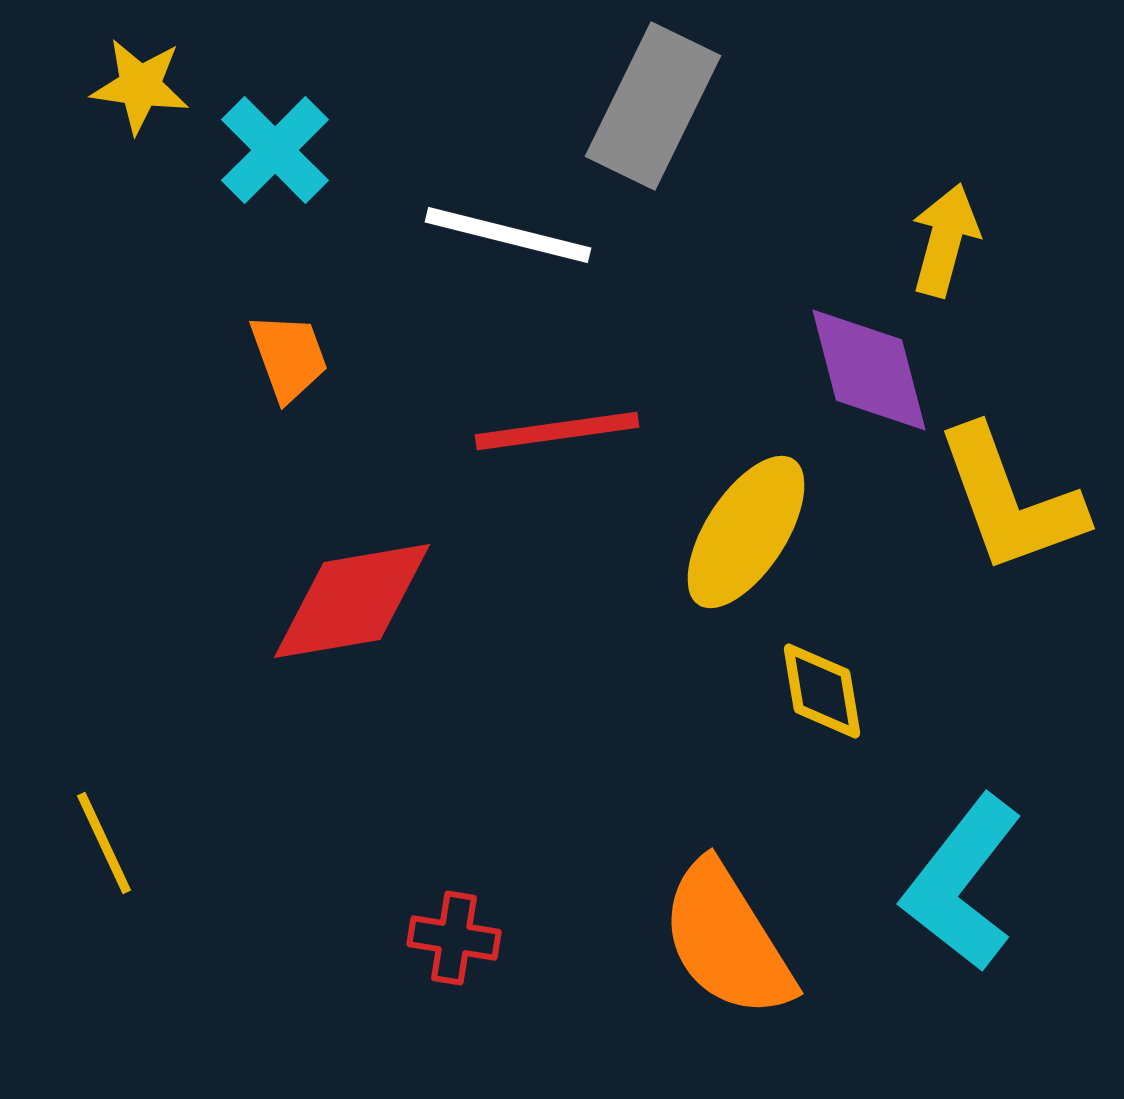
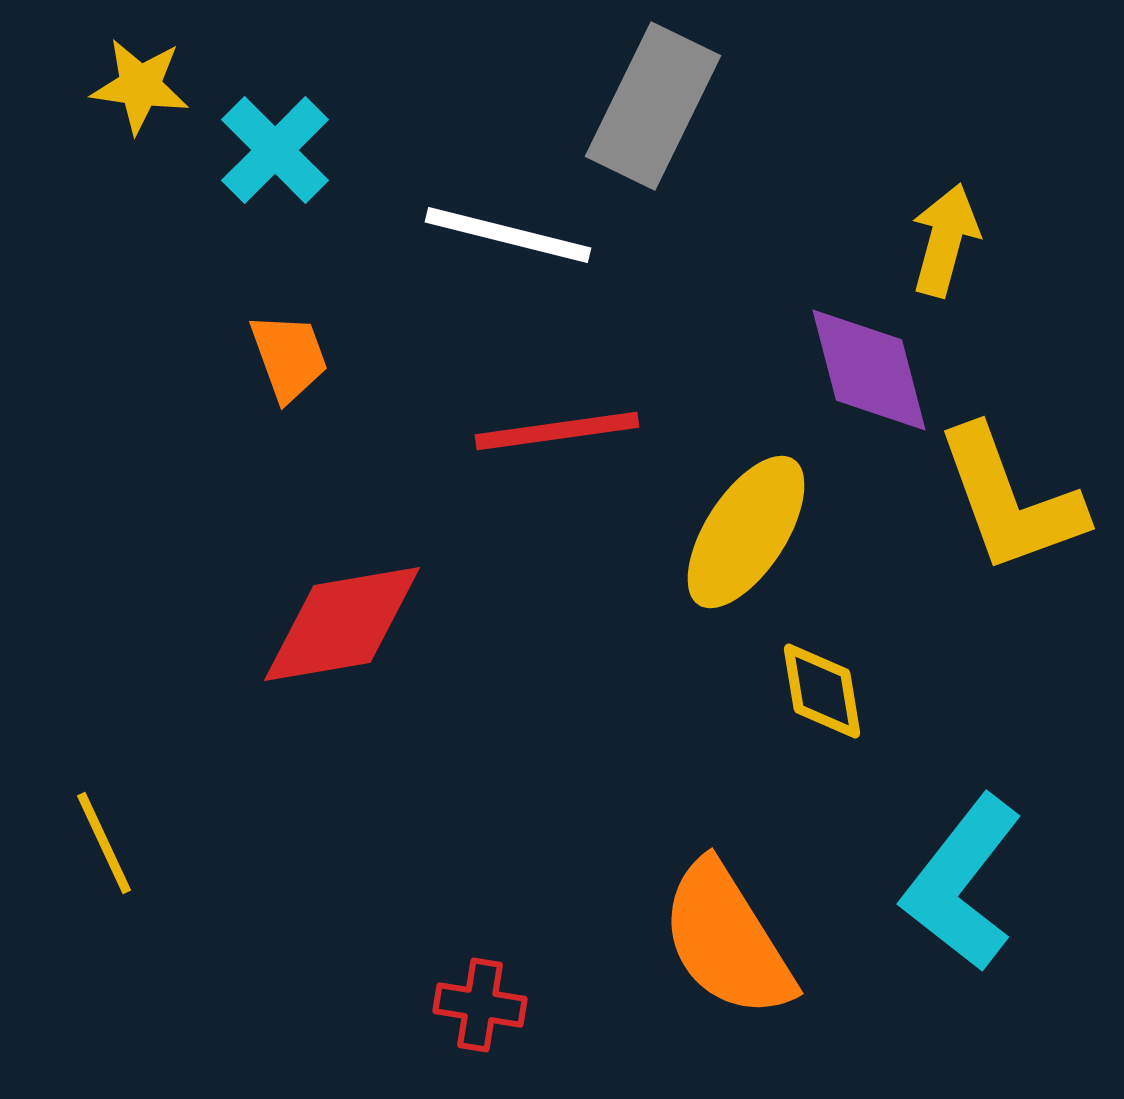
red diamond: moved 10 px left, 23 px down
red cross: moved 26 px right, 67 px down
